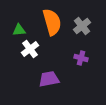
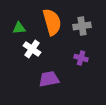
gray cross: rotated 30 degrees clockwise
green triangle: moved 2 px up
white cross: moved 2 px right; rotated 18 degrees counterclockwise
